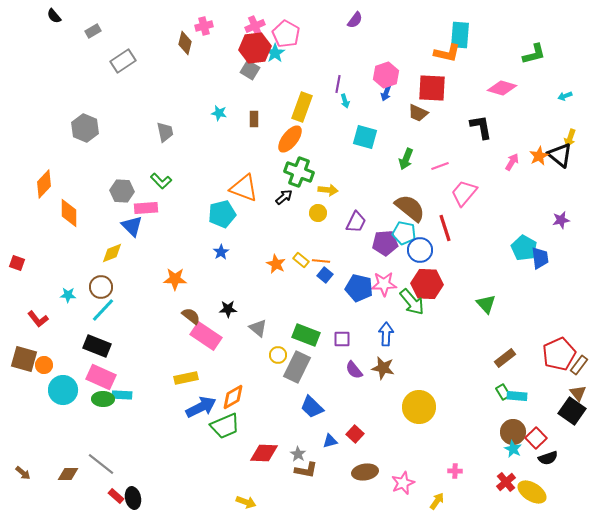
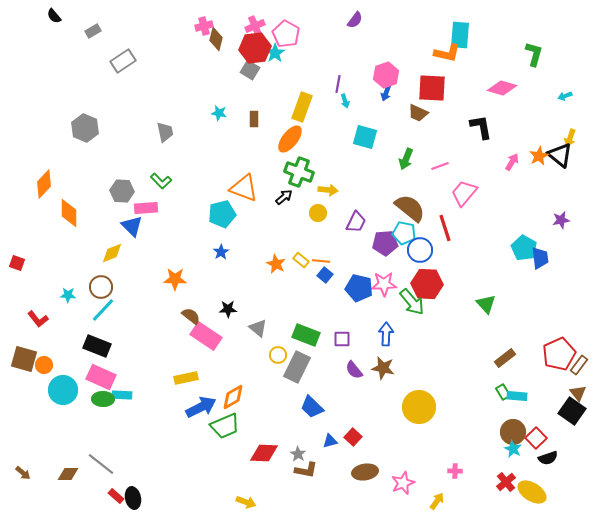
brown diamond at (185, 43): moved 31 px right, 4 px up
green L-shape at (534, 54): rotated 60 degrees counterclockwise
red square at (355, 434): moved 2 px left, 3 px down
